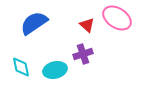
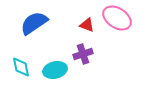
red triangle: rotated 21 degrees counterclockwise
